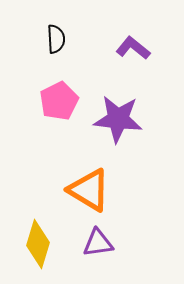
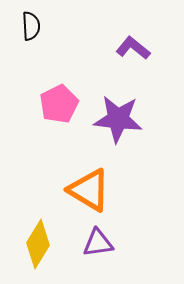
black semicircle: moved 25 px left, 13 px up
pink pentagon: moved 3 px down
yellow diamond: rotated 15 degrees clockwise
